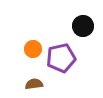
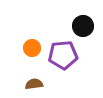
orange circle: moved 1 px left, 1 px up
purple pentagon: moved 2 px right, 3 px up; rotated 8 degrees clockwise
